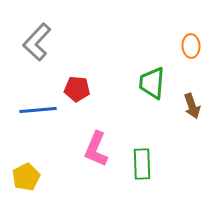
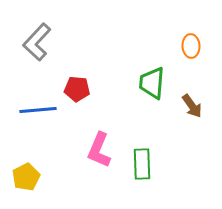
brown arrow: rotated 15 degrees counterclockwise
pink L-shape: moved 3 px right, 1 px down
